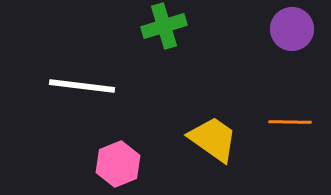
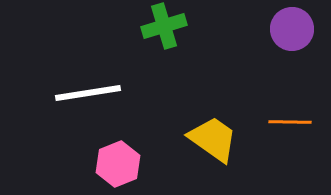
white line: moved 6 px right, 7 px down; rotated 16 degrees counterclockwise
